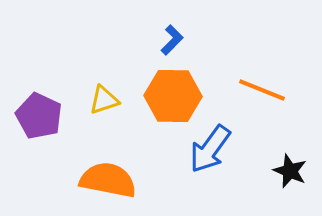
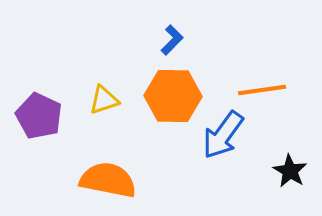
orange line: rotated 30 degrees counterclockwise
blue arrow: moved 13 px right, 14 px up
black star: rotated 8 degrees clockwise
